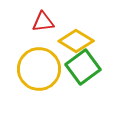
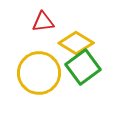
yellow diamond: moved 2 px down
yellow circle: moved 4 px down
